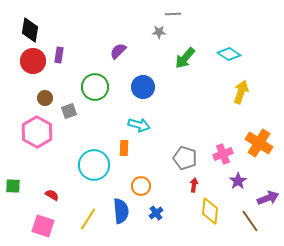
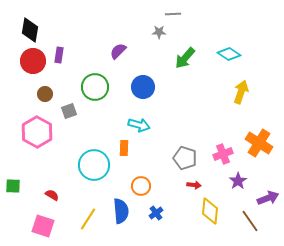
brown circle: moved 4 px up
red arrow: rotated 88 degrees clockwise
